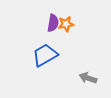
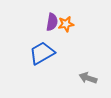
purple semicircle: moved 1 px left, 1 px up
blue trapezoid: moved 3 px left, 2 px up
